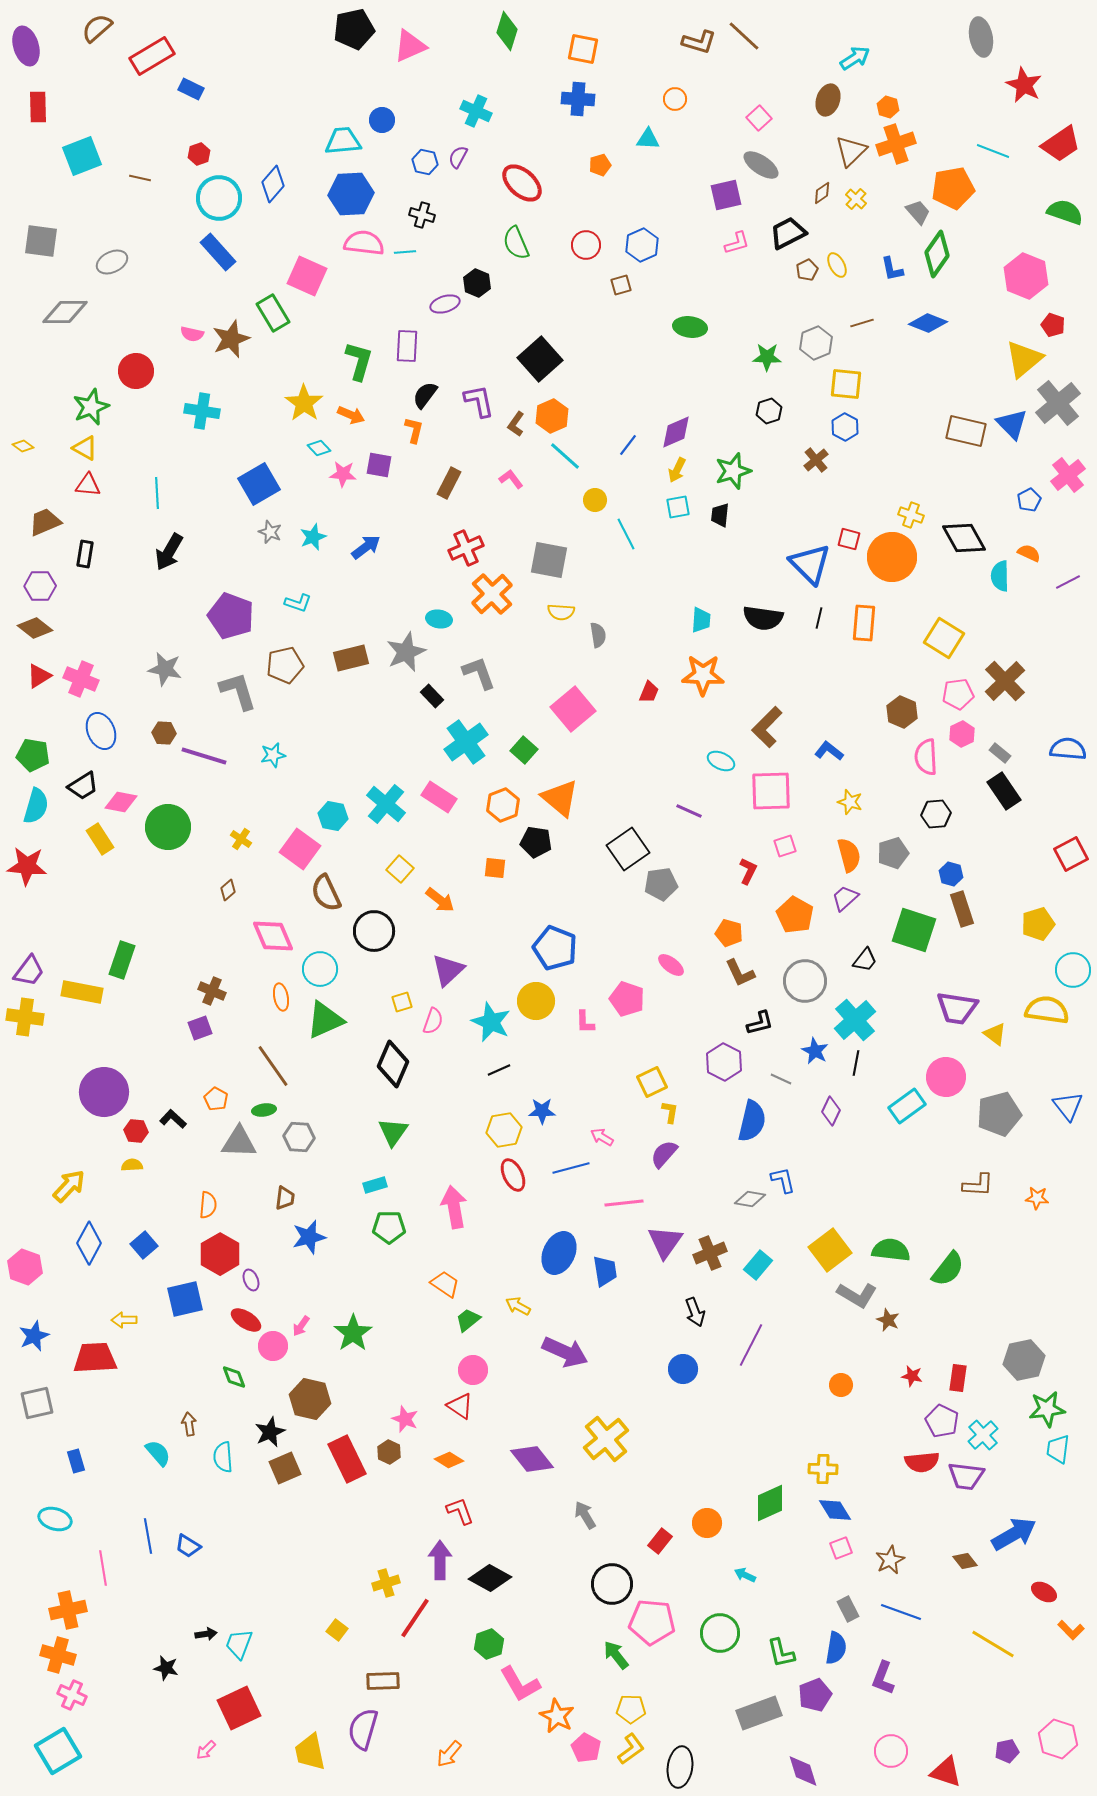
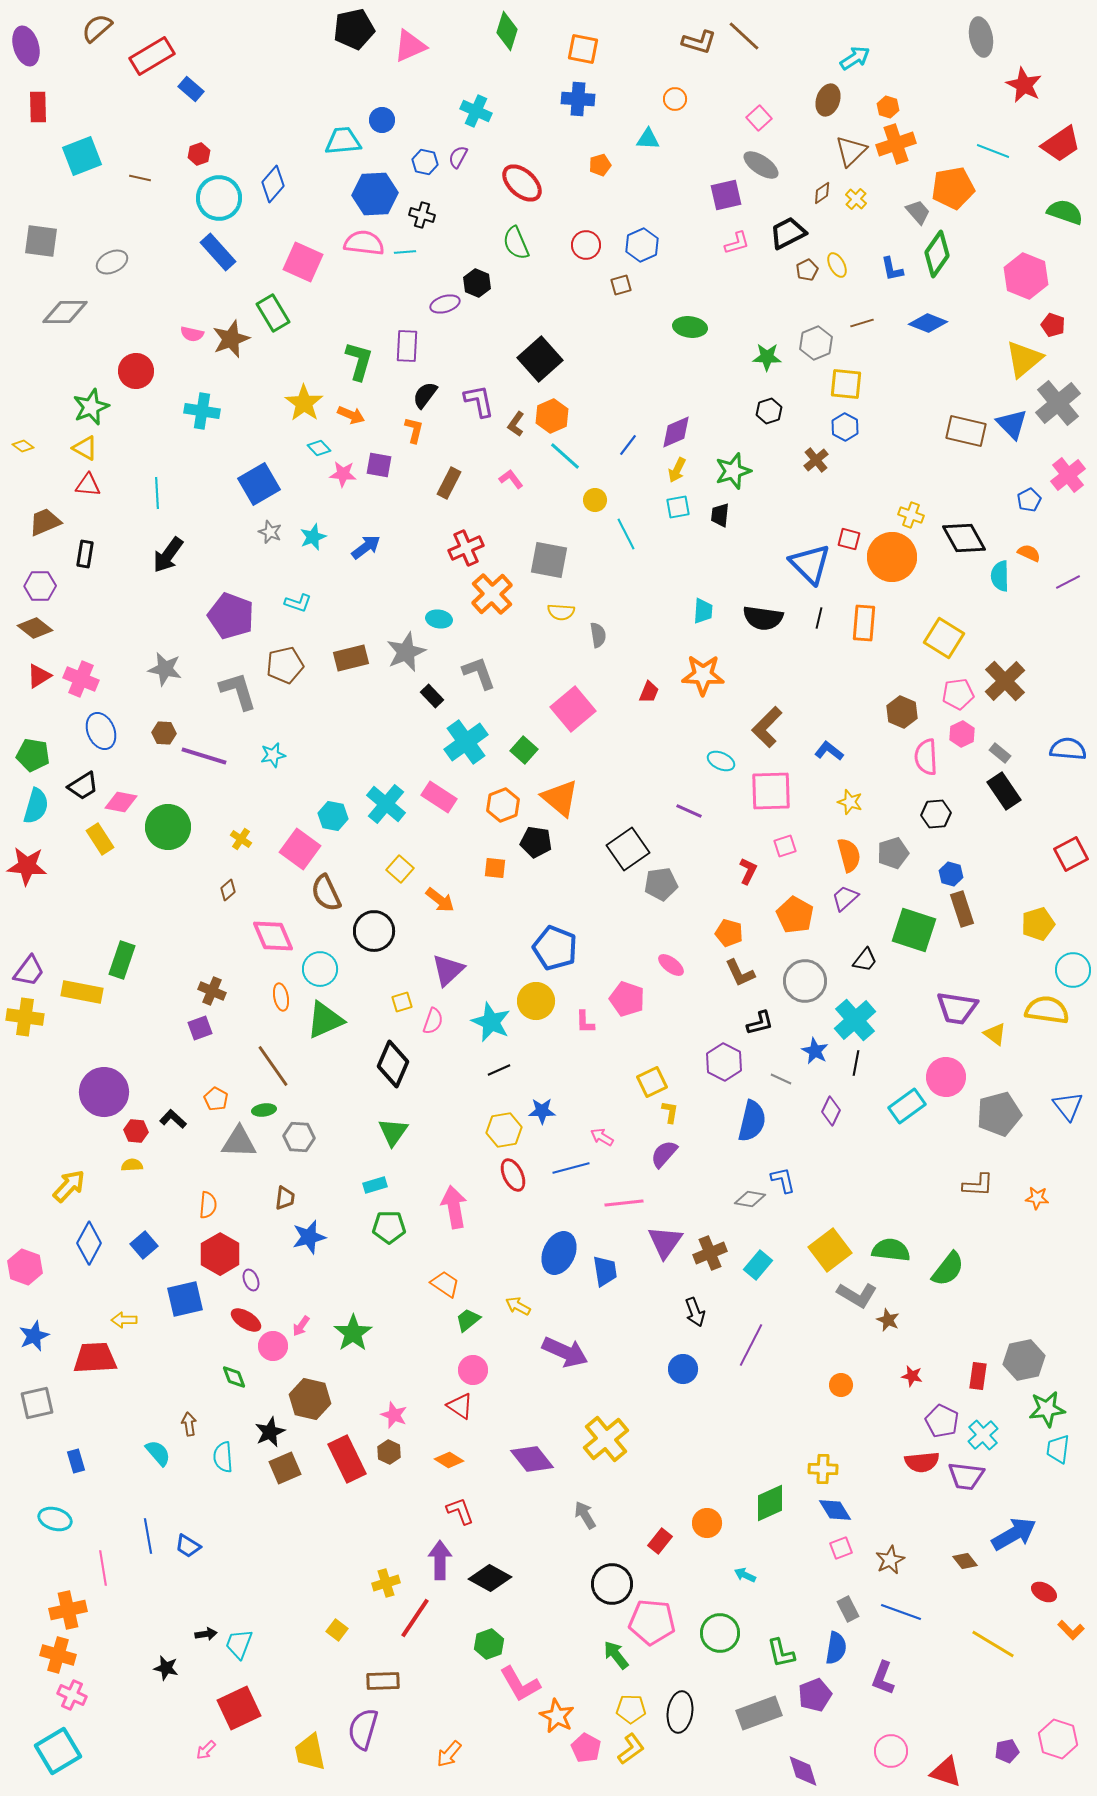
blue rectangle at (191, 89): rotated 15 degrees clockwise
blue hexagon at (351, 194): moved 24 px right
pink square at (307, 276): moved 4 px left, 14 px up
black arrow at (169, 552): moved 1 px left, 3 px down; rotated 6 degrees clockwise
cyan trapezoid at (701, 620): moved 2 px right, 9 px up
red rectangle at (958, 1378): moved 20 px right, 2 px up
pink star at (405, 1419): moved 11 px left, 4 px up
black ellipse at (680, 1767): moved 55 px up
